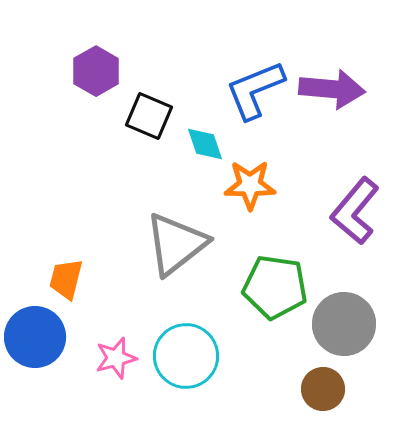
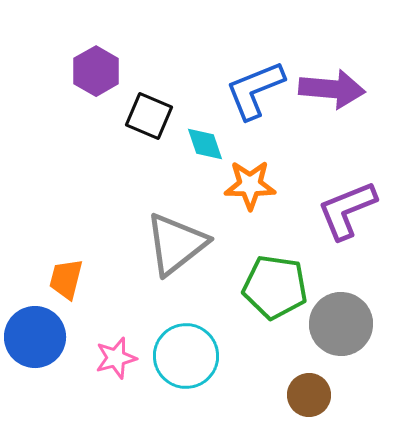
purple L-shape: moved 8 px left, 1 px up; rotated 28 degrees clockwise
gray circle: moved 3 px left
brown circle: moved 14 px left, 6 px down
